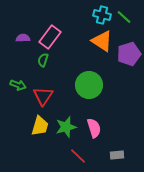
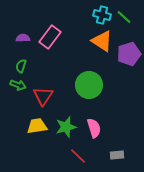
green semicircle: moved 22 px left, 6 px down
yellow trapezoid: moved 3 px left; rotated 115 degrees counterclockwise
